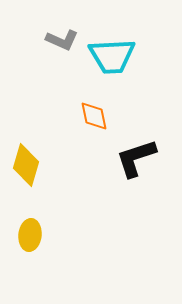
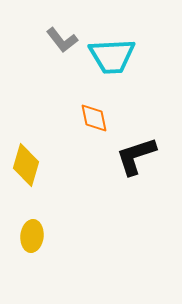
gray L-shape: rotated 28 degrees clockwise
orange diamond: moved 2 px down
black L-shape: moved 2 px up
yellow ellipse: moved 2 px right, 1 px down
